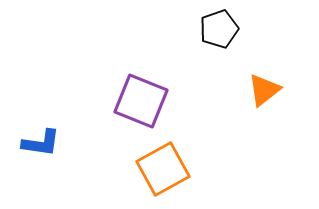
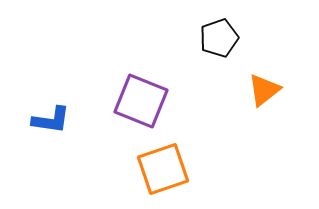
black pentagon: moved 9 px down
blue L-shape: moved 10 px right, 23 px up
orange square: rotated 10 degrees clockwise
